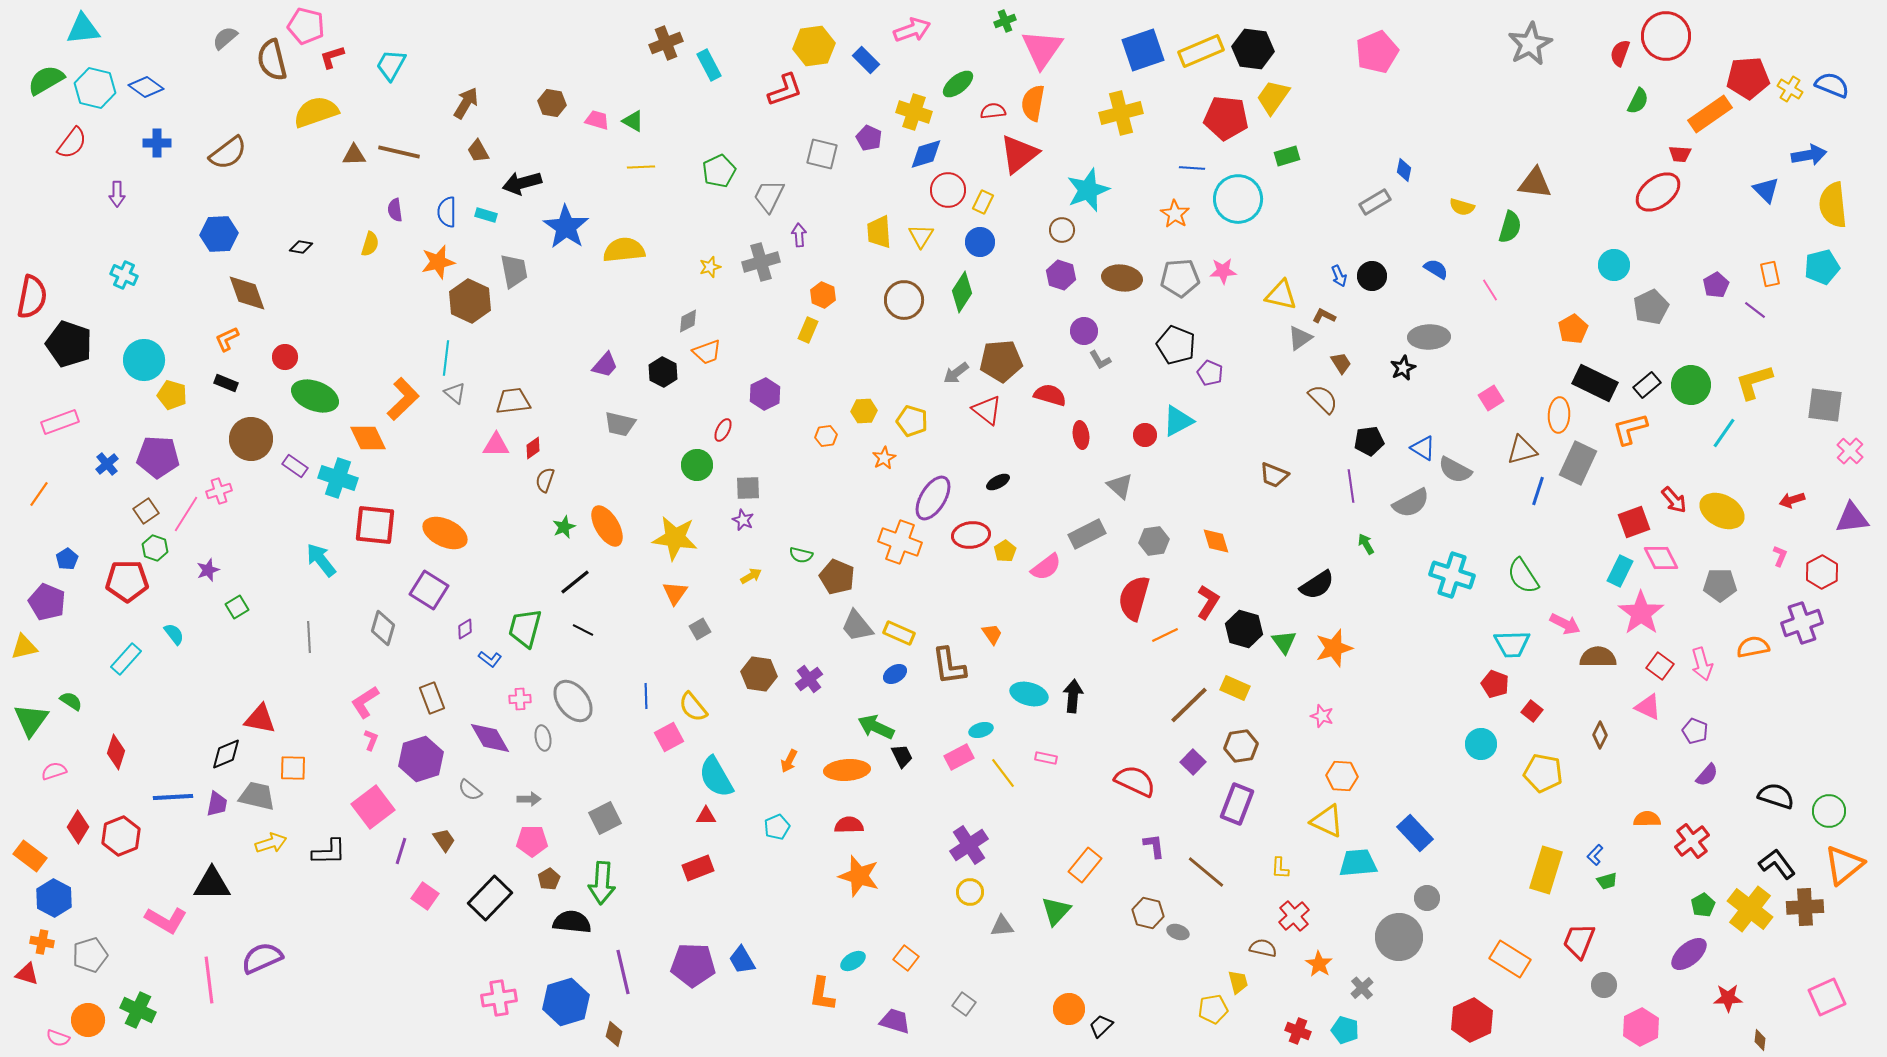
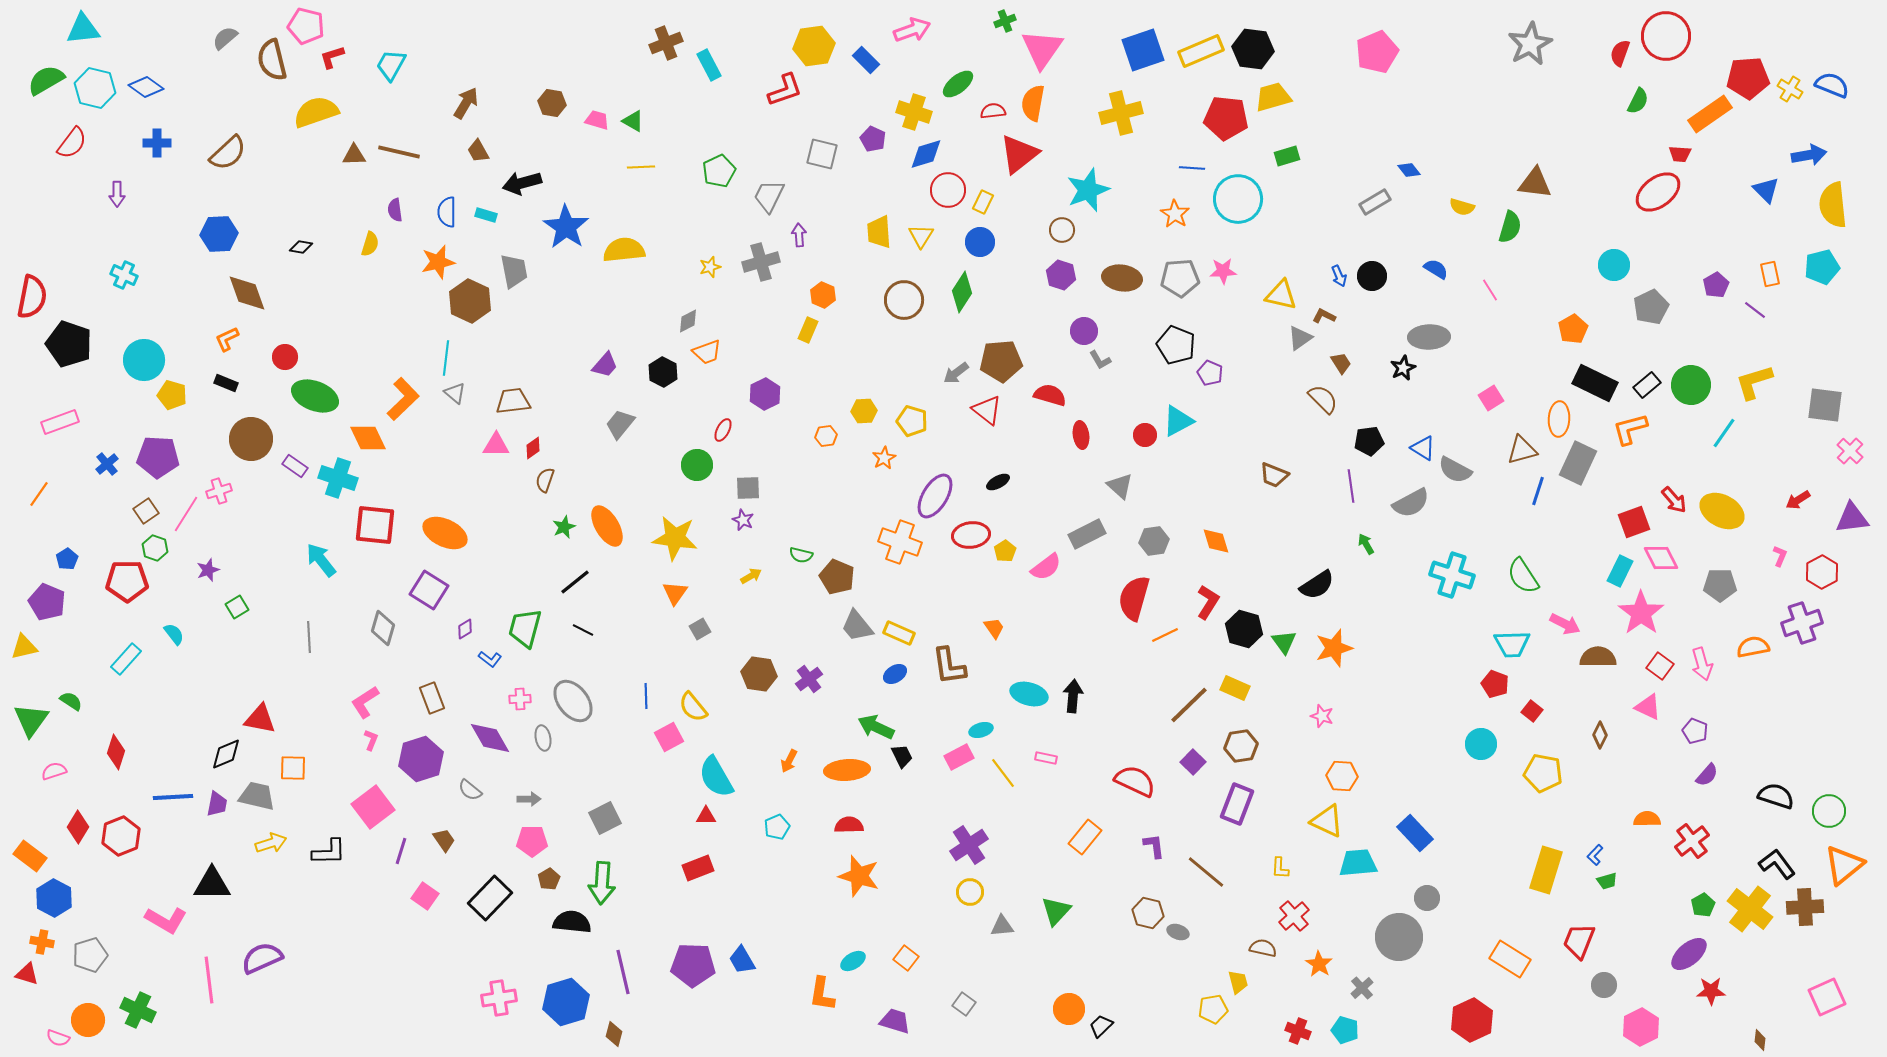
yellow trapezoid at (1273, 97): rotated 39 degrees clockwise
purple pentagon at (869, 138): moved 4 px right, 1 px down
brown semicircle at (228, 153): rotated 6 degrees counterclockwise
blue diamond at (1404, 170): moved 5 px right; rotated 50 degrees counterclockwise
orange ellipse at (1559, 415): moved 4 px down
gray trapezoid at (620, 424): rotated 116 degrees clockwise
purple ellipse at (933, 498): moved 2 px right, 2 px up
red arrow at (1792, 500): moved 6 px right; rotated 15 degrees counterclockwise
orange trapezoid at (992, 634): moved 2 px right, 6 px up
orange rectangle at (1085, 865): moved 28 px up
red star at (1728, 998): moved 17 px left, 7 px up
